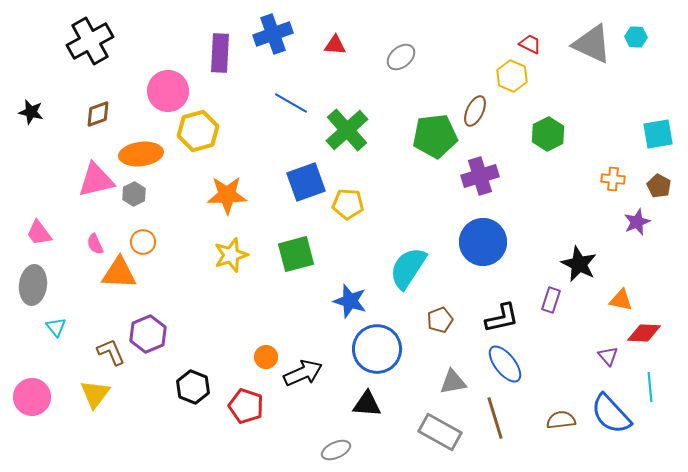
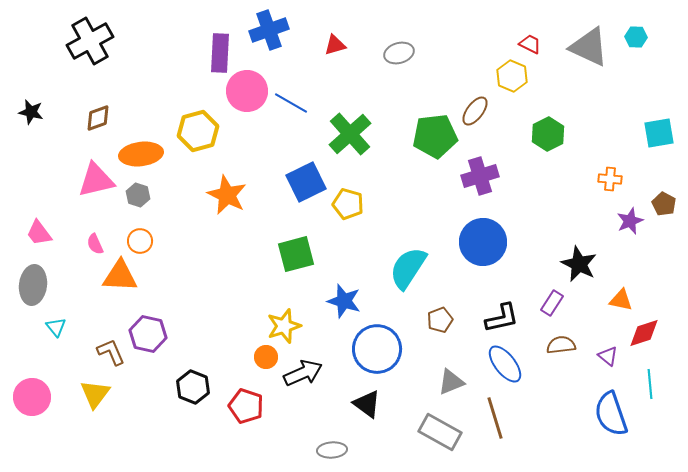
blue cross at (273, 34): moved 4 px left, 4 px up
gray triangle at (592, 44): moved 3 px left, 3 px down
red triangle at (335, 45): rotated 20 degrees counterclockwise
gray ellipse at (401, 57): moved 2 px left, 4 px up; rotated 24 degrees clockwise
pink circle at (168, 91): moved 79 px right
brown ellipse at (475, 111): rotated 12 degrees clockwise
brown diamond at (98, 114): moved 4 px down
green cross at (347, 130): moved 3 px right, 4 px down
cyan square at (658, 134): moved 1 px right, 1 px up
orange cross at (613, 179): moved 3 px left
blue square at (306, 182): rotated 6 degrees counterclockwise
brown pentagon at (659, 186): moved 5 px right, 18 px down
gray hexagon at (134, 194): moved 4 px right, 1 px down; rotated 15 degrees counterclockwise
orange star at (227, 195): rotated 27 degrees clockwise
yellow pentagon at (348, 204): rotated 12 degrees clockwise
purple star at (637, 222): moved 7 px left, 1 px up
orange circle at (143, 242): moved 3 px left, 1 px up
yellow star at (231, 255): moved 53 px right, 71 px down
orange triangle at (119, 273): moved 1 px right, 3 px down
purple rectangle at (551, 300): moved 1 px right, 3 px down; rotated 15 degrees clockwise
blue star at (350, 301): moved 6 px left
red diamond at (644, 333): rotated 20 degrees counterclockwise
purple hexagon at (148, 334): rotated 24 degrees counterclockwise
purple triangle at (608, 356): rotated 10 degrees counterclockwise
gray triangle at (453, 382): moved 2 px left; rotated 12 degrees counterclockwise
cyan line at (650, 387): moved 3 px up
black triangle at (367, 404): rotated 32 degrees clockwise
blue semicircle at (611, 414): rotated 24 degrees clockwise
brown semicircle at (561, 420): moved 75 px up
gray ellipse at (336, 450): moved 4 px left; rotated 20 degrees clockwise
